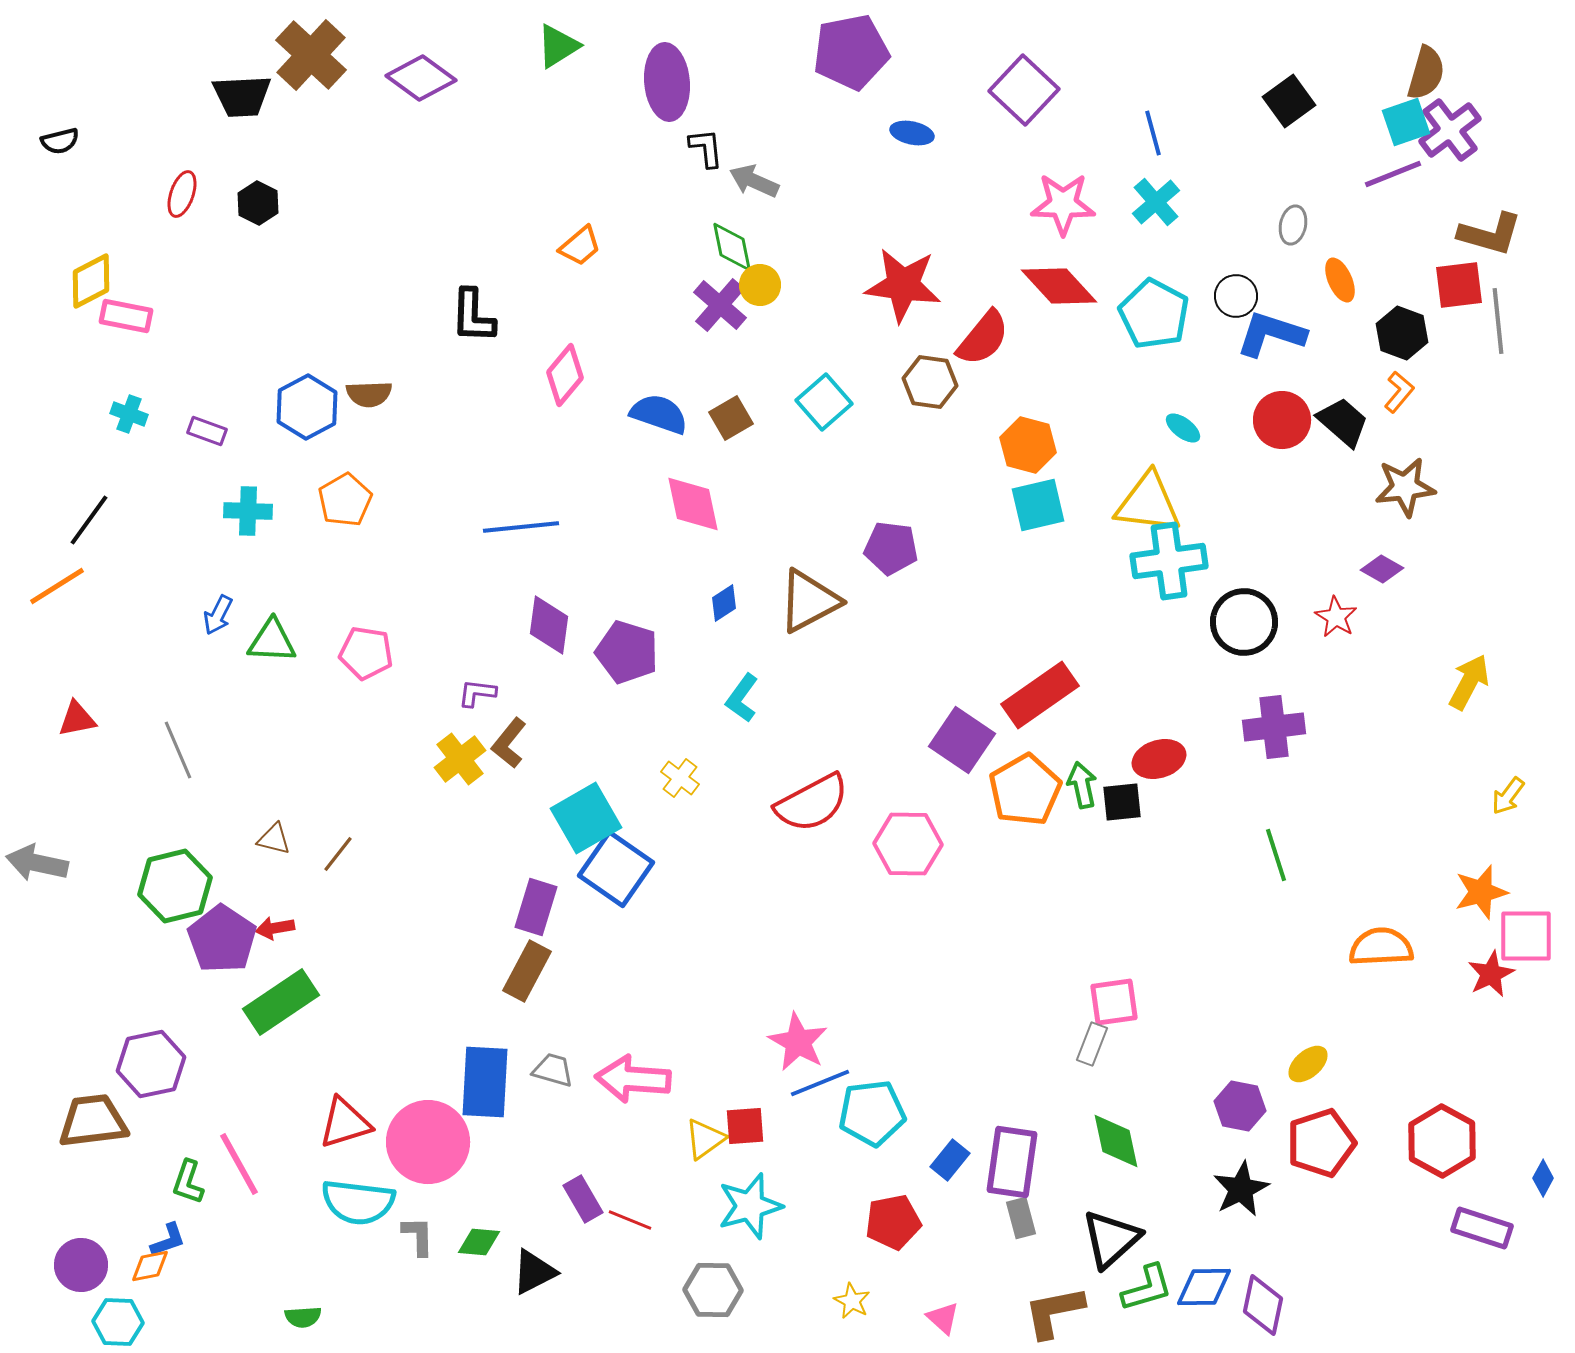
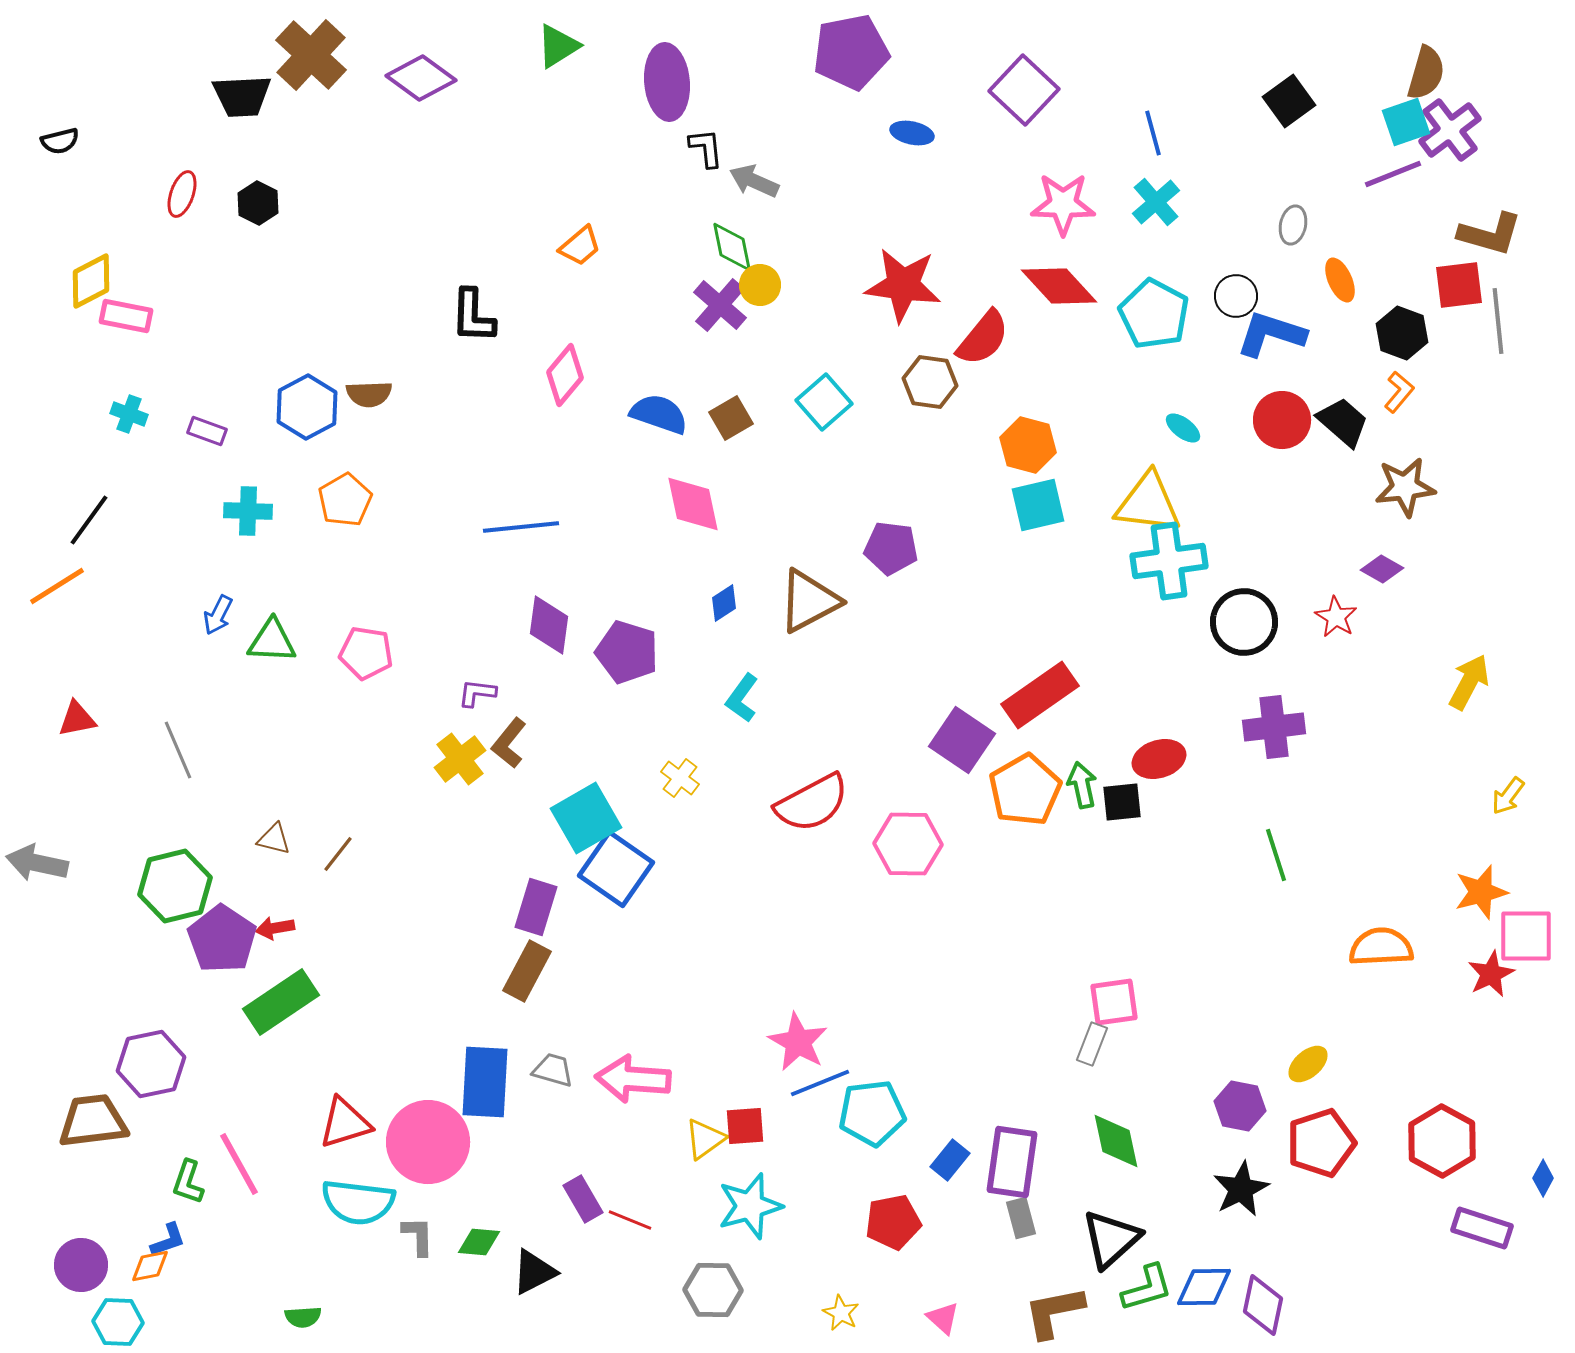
yellow star at (852, 1301): moved 11 px left, 12 px down
